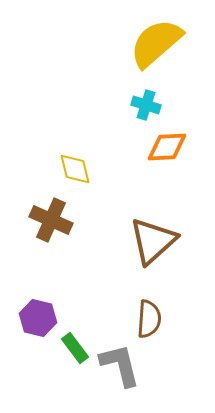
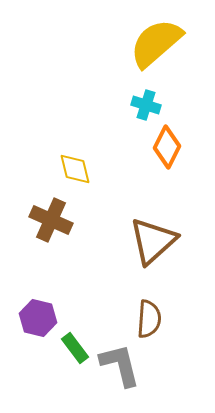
orange diamond: rotated 60 degrees counterclockwise
